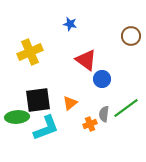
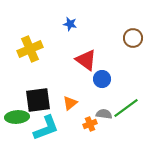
brown circle: moved 2 px right, 2 px down
yellow cross: moved 3 px up
gray semicircle: rotated 91 degrees clockwise
